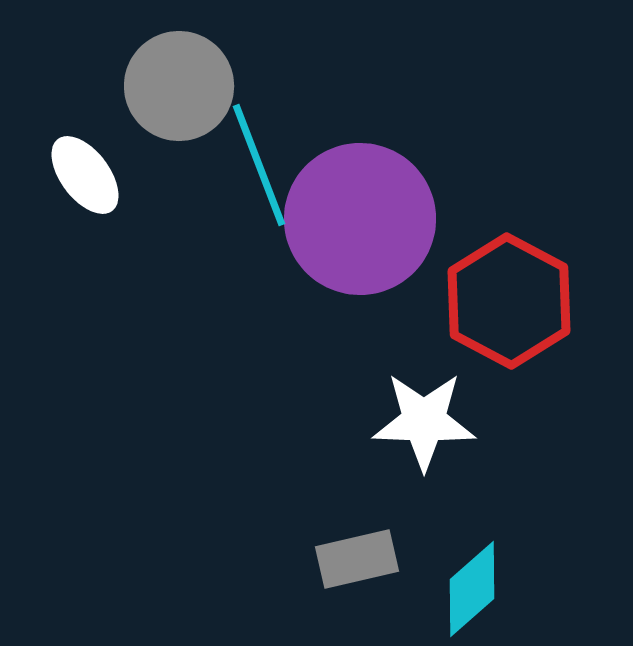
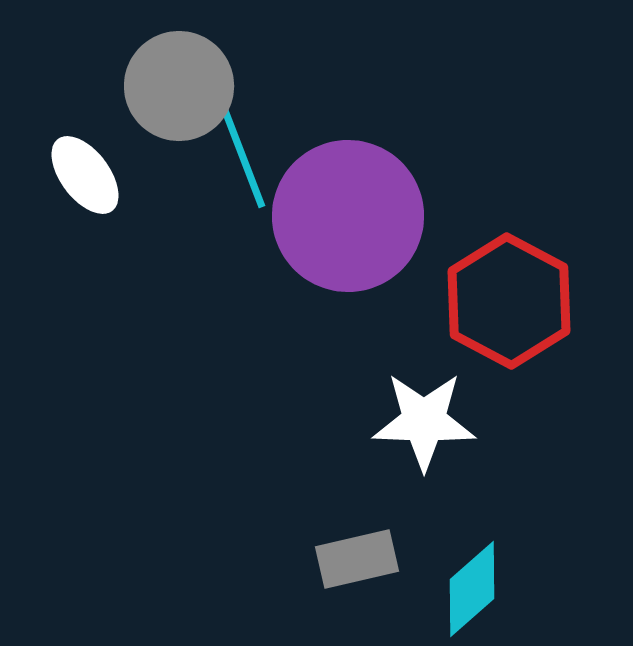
cyan line: moved 20 px left, 18 px up
purple circle: moved 12 px left, 3 px up
